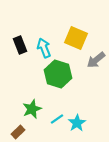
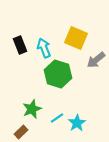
cyan line: moved 1 px up
brown rectangle: moved 3 px right
